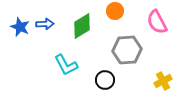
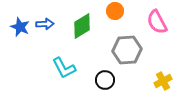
cyan L-shape: moved 2 px left, 3 px down
